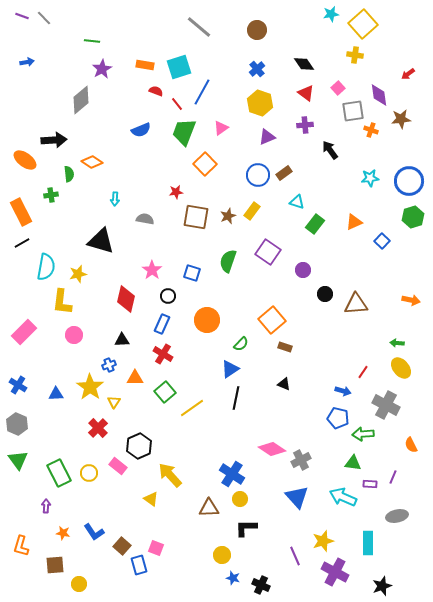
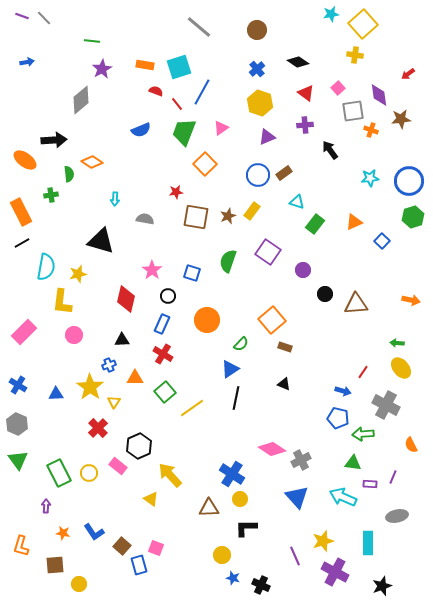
black diamond at (304, 64): moved 6 px left, 2 px up; rotated 20 degrees counterclockwise
